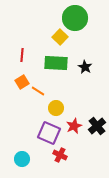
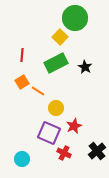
green rectangle: rotated 30 degrees counterclockwise
black cross: moved 25 px down
red cross: moved 4 px right, 2 px up
